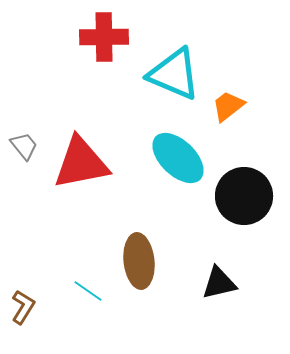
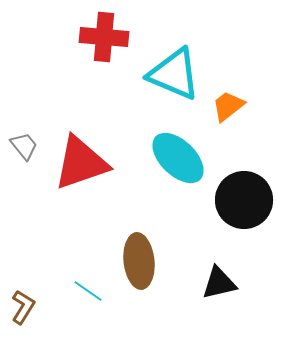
red cross: rotated 6 degrees clockwise
red triangle: rotated 8 degrees counterclockwise
black circle: moved 4 px down
